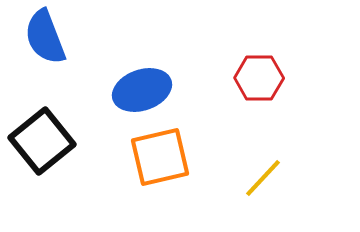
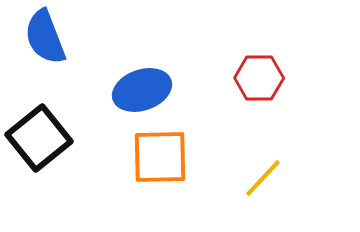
black square: moved 3 px left, 3 px up
orange square: rotated 12 degrees clockwise
